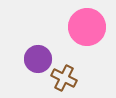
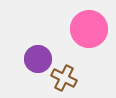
pink circle: moved 2 px right, 2 px down
